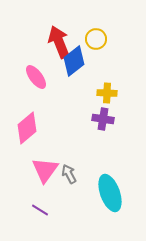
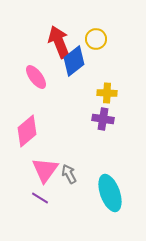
pink diamond: moved 3 px down
purple line: moved 12 px up
